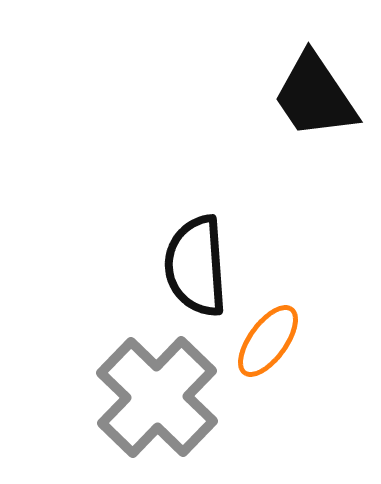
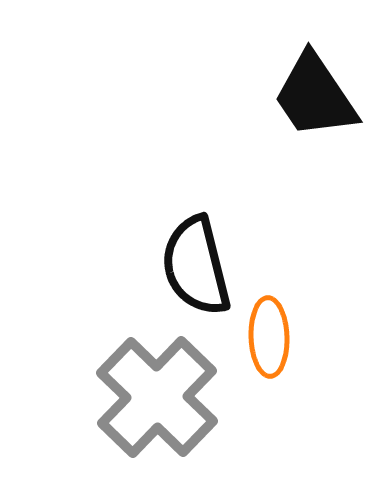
black semicircle: rotated 10 degrees counterclockwise
orange ellipse: moved 1 px right, 4 px up; rotated 38 degrees counterclockwise
